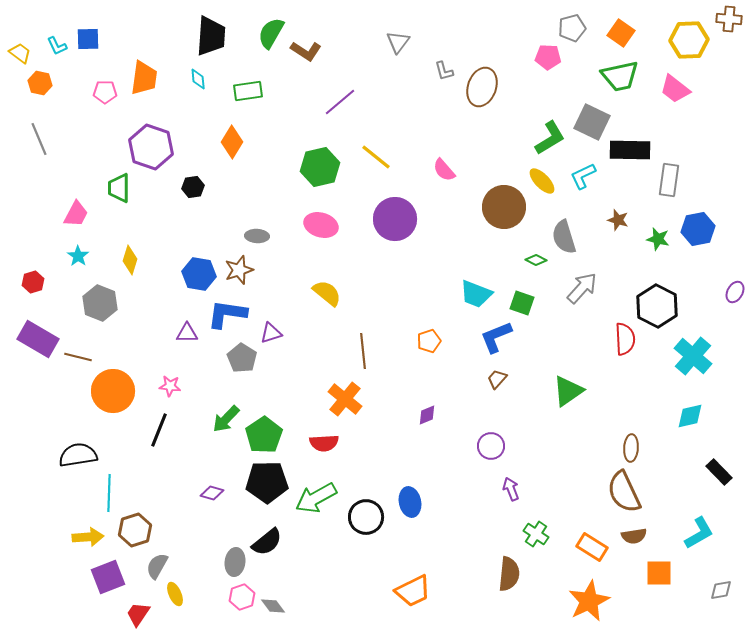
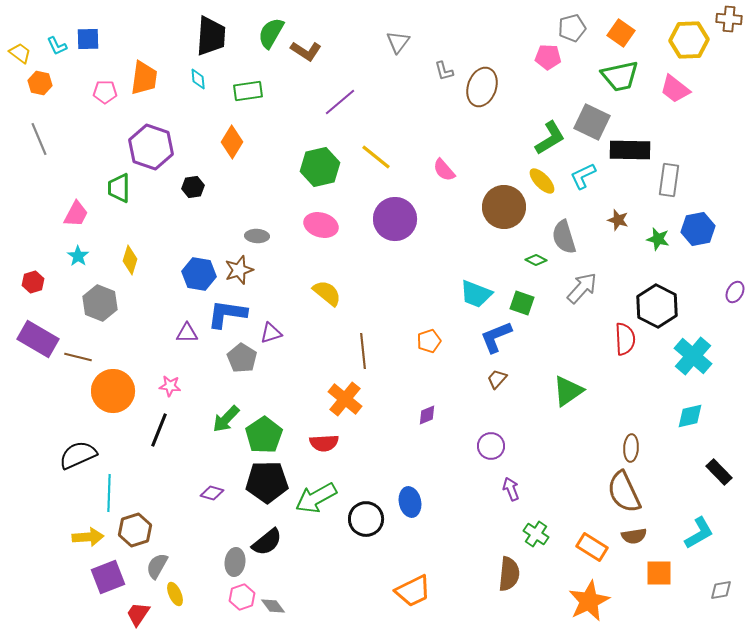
black semicircle at (78, 455): rotated 15 degrees counterclockwise
black circle at (366, 517): moved 2 px down
